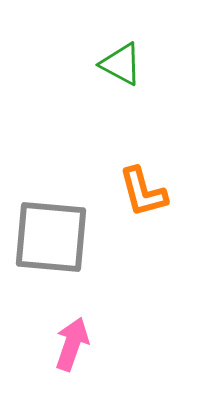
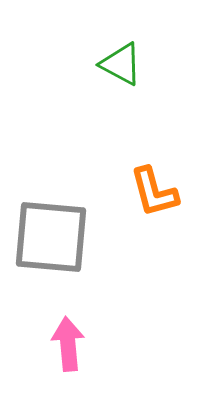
orange L-shape: moved 11 px right
pink arrow: moved 4 px left; rotated 24 degrees counterclockwise
